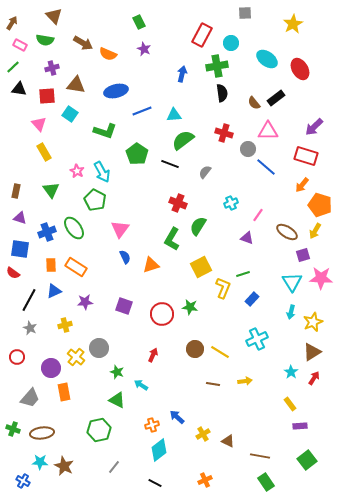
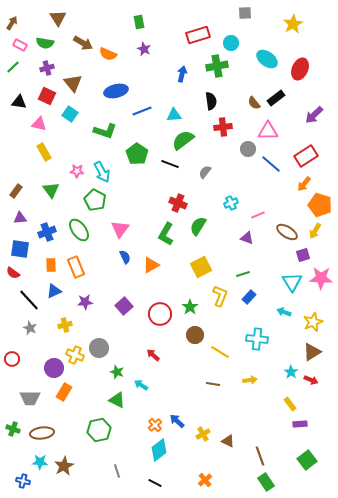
brown triangle at (54, 16): moved 4 px right, 2 px down; rotated 12 degrees clockwise
green rectangle at (139, 22): rotated 16 degrees clockwise
red rectangle at (202, 35): moved 4 px left; rotated 45 degrees clockwise
green semicircle at (45, 40): moved 3 px down
purple cross at (52, 68): moved 5 px left
red ellipse at (300, 69): rotated 55 degrees clockwise
brown triangle at (76, 85): moved 3 px left, 2 px up; rotated 42 degrees clockwise
black triangle at (19, 89): moved 13 px down
black semicircle at (222, 93): moved 11 px left, 8 px down
red square at (47, 96): rotated 30 degrees clockwise
pink triangle at (39, 124): rotated 35 degrees counterclockwise
purple arrow at (314, 127): moved 12 px up
red cross at (224, 133): moved 1 px left, 6 px up; rotated 24 degrees counterclockwise
red rectangle at (306, 156): rotated 50 degrees counterclockwise
blue line at (266, 167): moved 5 px right, 3 px up
pink star at (77, 171): rotated 24 degrees counterclockwise
orange arrow at (302, 185): moved 2 px right, 1 px up
brown rectangle at (16, 191): rotated 24 degrees clockwise
pink line at (258, 215): rotated 32 degrees clockwise
purple triangle at (20, 218): rotated 24 degrees counterclockwise
green ellipse at (74, 228): moved 5 px right, 2 px down
green L-shape at (172, 239): moved 6 px left, 5 px up
orange triangle at (151, 265): rotated 12 degrees counterclockwise
orange rectangle at (76, 267): rotated 35 degrees clockwise
yellow L-shape at (223, 288): moved 3 px left, 8 px down
blue rectangle at (252, 299): moved 3 px left, 2 px up
black line at (29, 300): rotated 70 degrees counterclockwise
purple square at (124, 306): rotated 30 degrees clockwise
green star at (190, 307): rotated 28 degrees clockwise
cyan arrow at (291, 312): moved 7 px left; rotated 96 degrees clockwise
red circle at (162, 314): moved 2 px left
cyan cross at (257, 339): rotated 30 degrees clockwise
brown circle at (195, 349): moved 14 px up
red arrow at (153, 355): rotated 72 degrees counterclockwise
red circle at (17, 357): moved 5 px left, 2 px down
yellow cross at (76, 357): moved 1 px left, 2 px up; rotated 18 degrees counterclockwise
purple circle at (51, 368): moved 3 px right
red arrow at (314, 378): moved 3 px left, 2 px down; rotated 80 degrees clockwise
yellow arrow at (245, 381): moved 5 px right, 1 px up
orange rectangle at (64, 392): rotated 42 degrees clockwise
gray trapezoid at (30, 398): rotated 50 degrees clockwise
blue arrow at (177, 417): moved 4 px down
orange cross at (152, 425): moved 3 px right; rotated 24 degrees counterclockwise
purple rectangle at (300, 426): moved 2 px up
brown line at (260, 456): rotated 60 degrees clockwise
brown star at (64, 466): rotated 18 degrees clockwise
gray line at (114, 467): moved 3 px right, 4 px down; rotated 56 degrees counterclockwise
orange cross at (205, 480): rotated 16 degrees counterclockwise
blue cross at (23, 481): rotated 16 degrees counterclockwise
